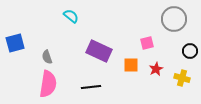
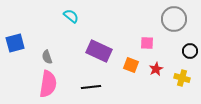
pink square: rotated 16 degrees clockwise
orange square: rotated 21 degrees clockwise
